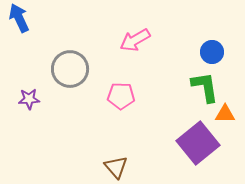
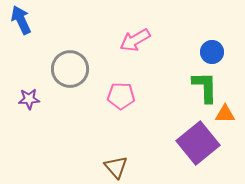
blue arrow: moved 2 px right, 2 px down
green L-shape: rotated 8 degrees clockwise
